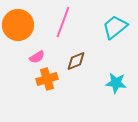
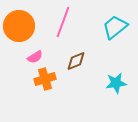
orange circle: moved 1 px right, 1 px down
pink semicircle: moved 2 px left
orange cross: moved 2 px left
cyan star: rotated 15 degrees counterclockwise
